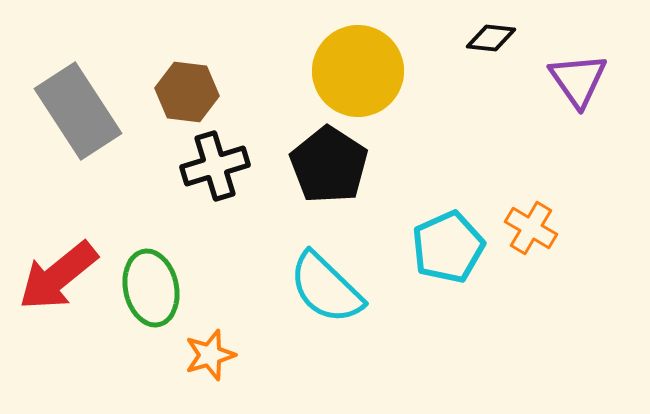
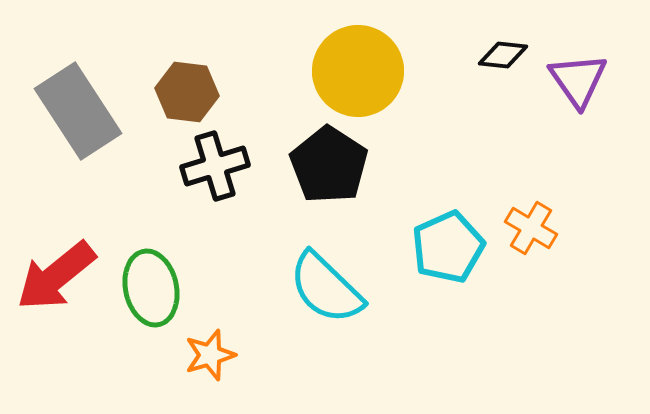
black diamond: moved 12 px right, 17 px down
red arrow: moved 2 px left
